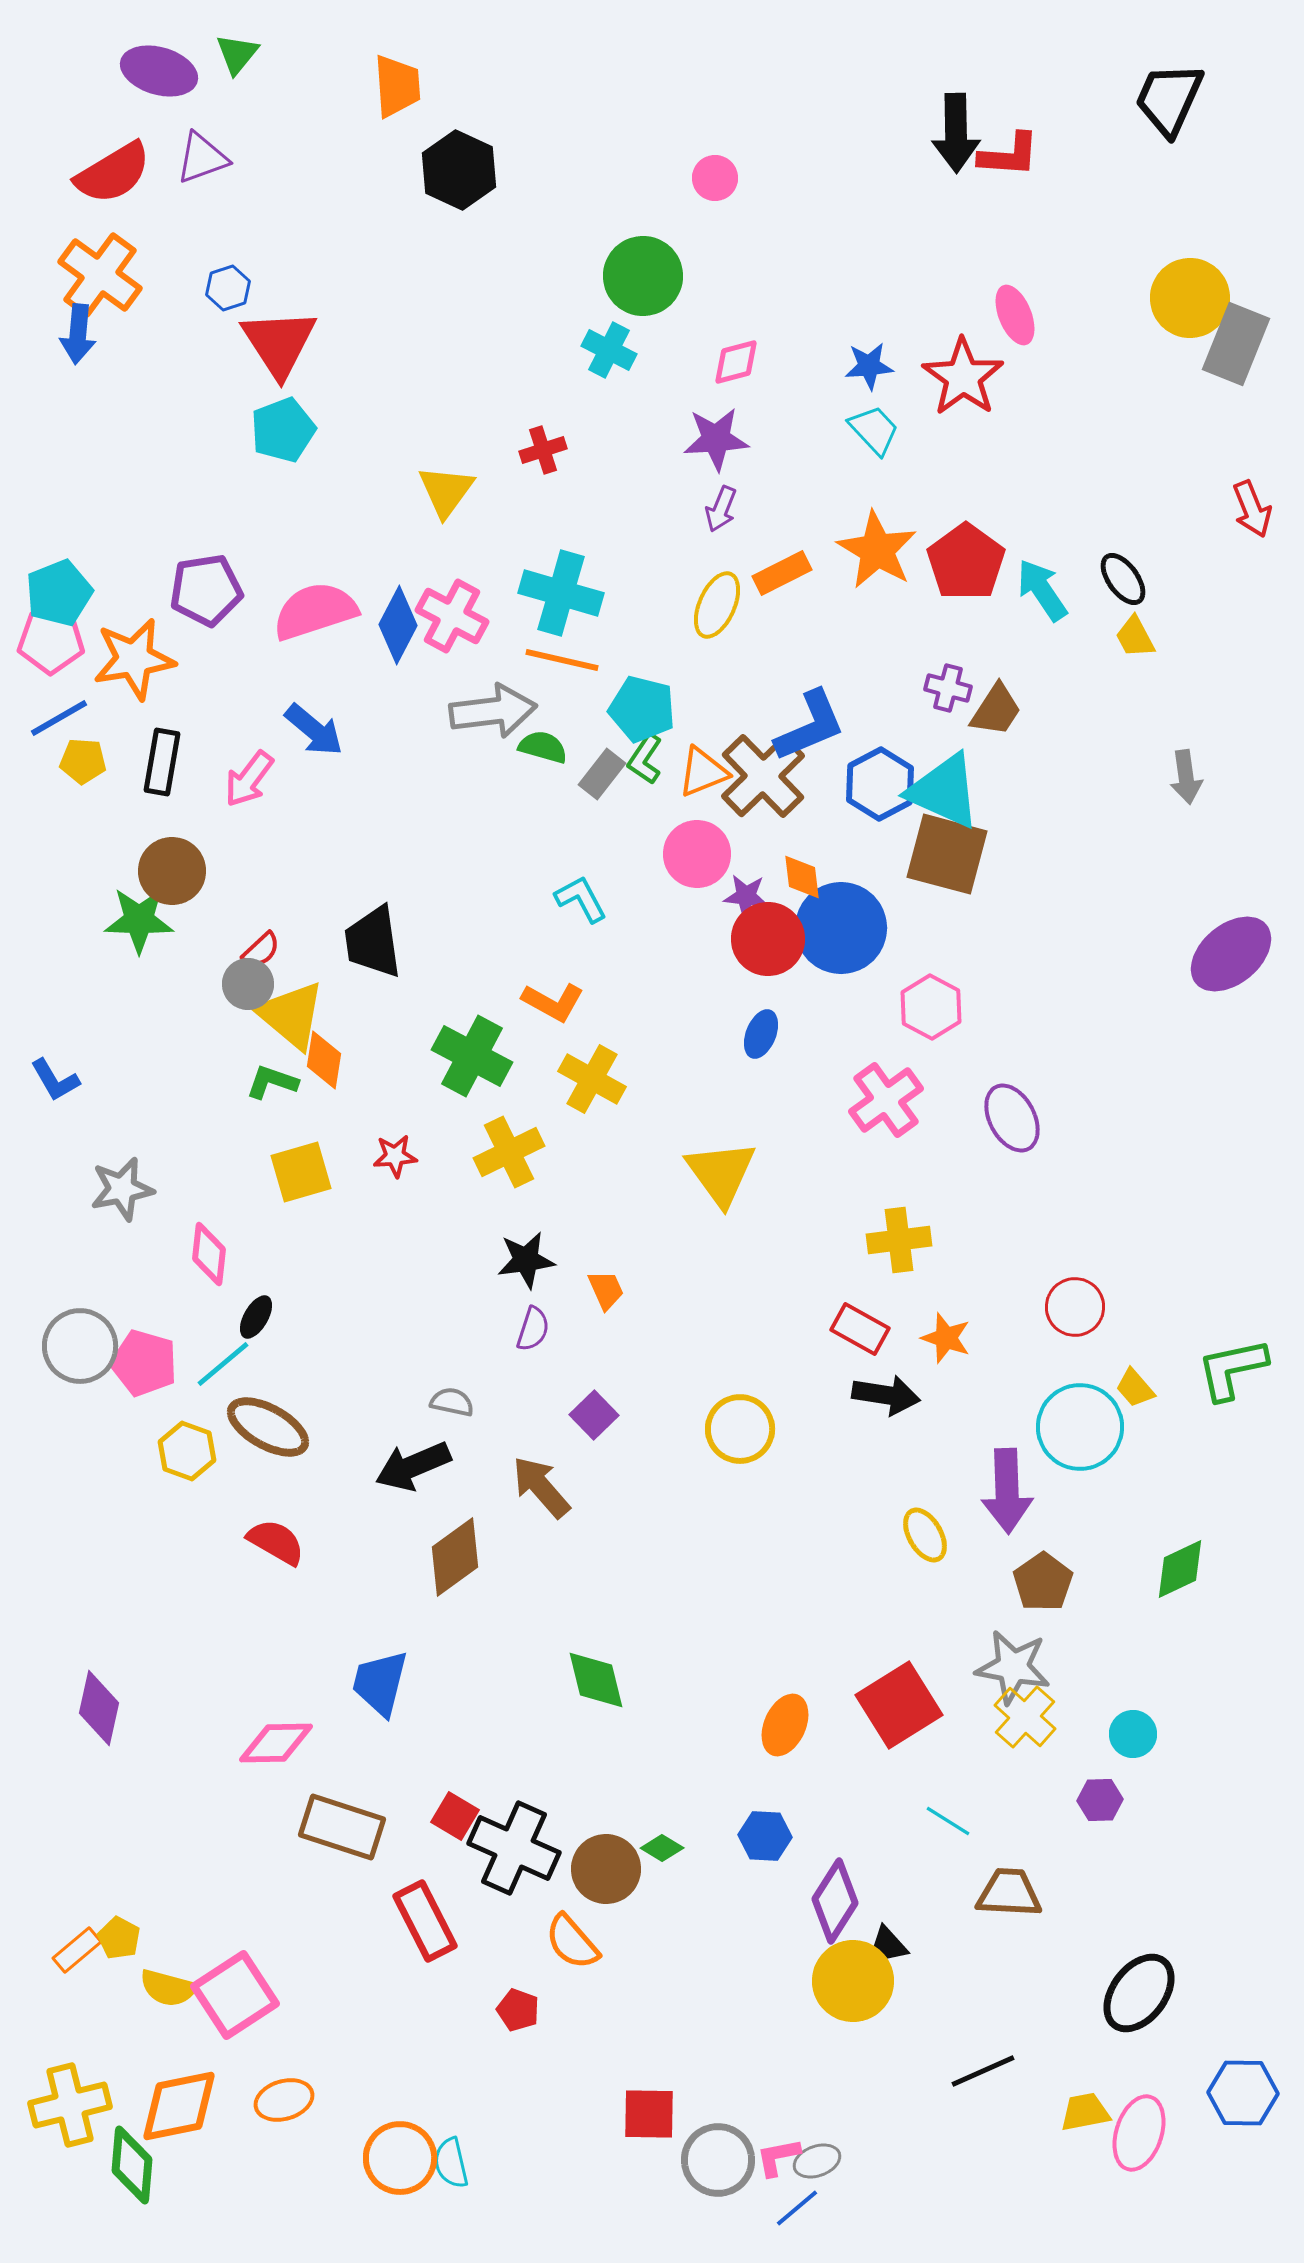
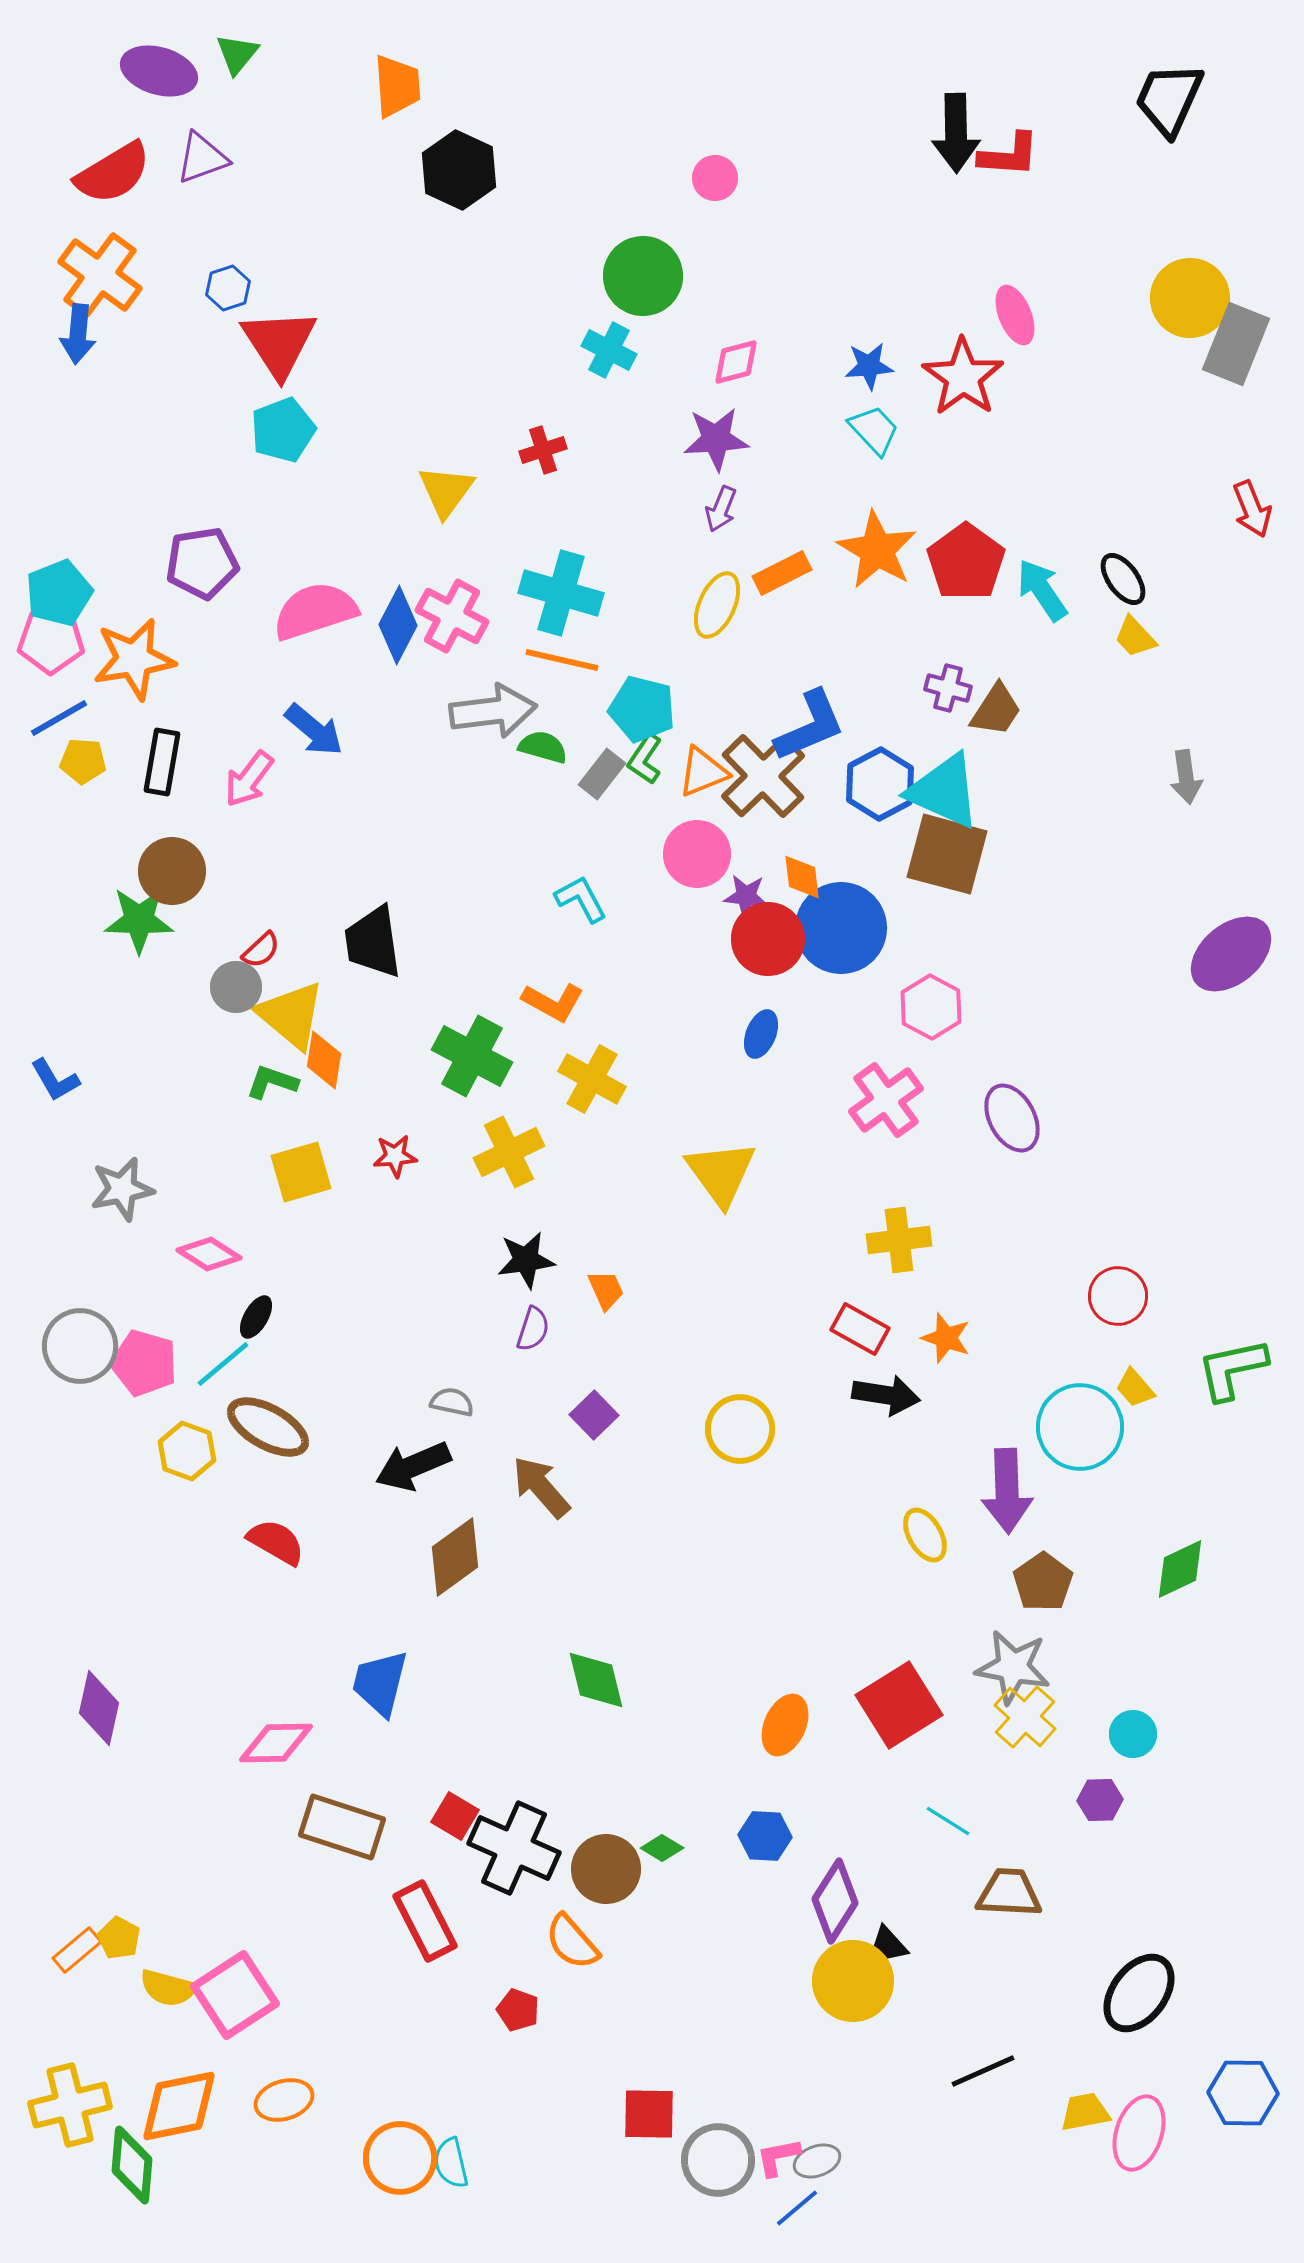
purple pentagon at (206, 590): moved 4 px left, 27 px up
yellow trapezoid at (1135, 637): rotated 15 degrees counterclockwise
gray circle at (248, 984): moved 12 px left, 3 px down
pink diamond at (209, 1254): rotated 64 degrees counterclockwise
red circle at (1075, 1307): moved 43 px right, 11 px up
